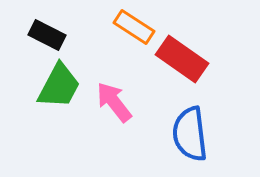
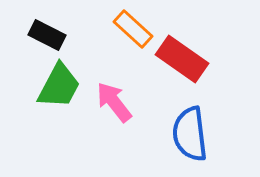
orange rectangle: moved 1 px left, 2 px down; rotated 9 degrees clockwise
